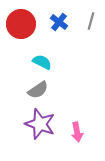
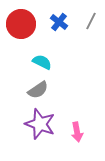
gray line: rotated 12 degrees clockwise
